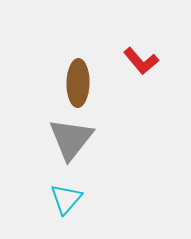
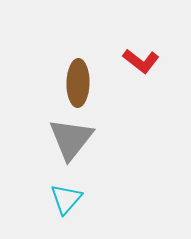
red L-shape: rotated 12 degrees counterclockwise
